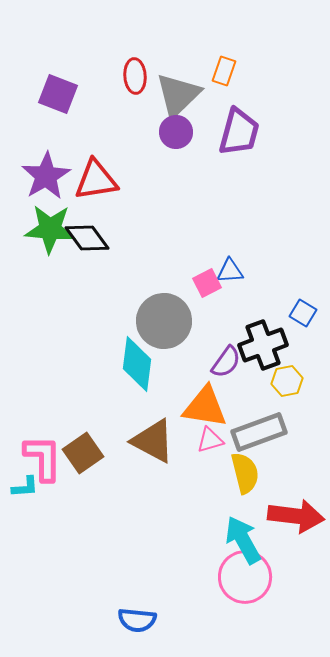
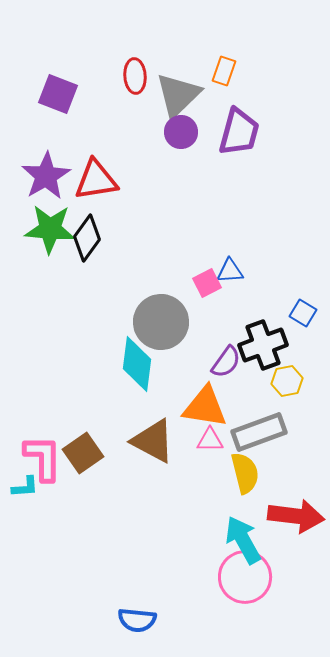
purple circle: moved 5 px right
black diamond: rotated 72 degrees clockwise
gray circle: moved 3 px left, 1 px down
pink triangle: rotated 16 degrees clockwise
